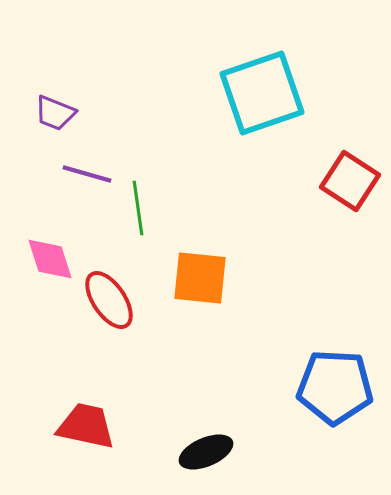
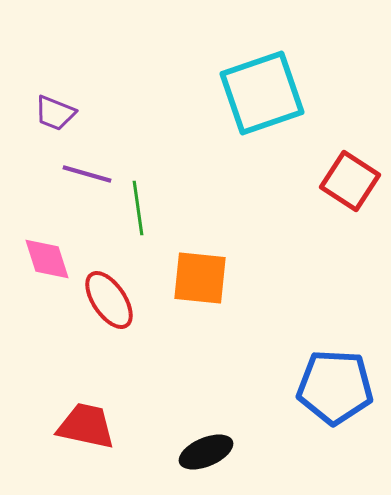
pink diamond: moved 3 px left
